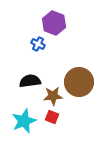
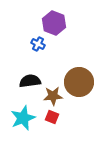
cyan star: moved 1 px left, 3 px up
